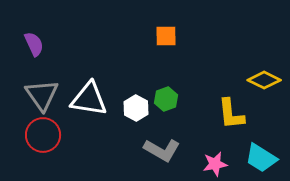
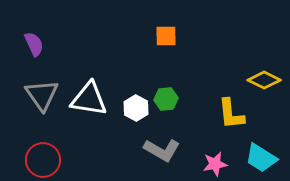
green hexagon: rotated 15 degrees clockwise
red circle: moved 25 px down
